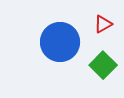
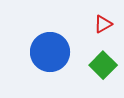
blue circle: moved 10 px left, 10 px down
